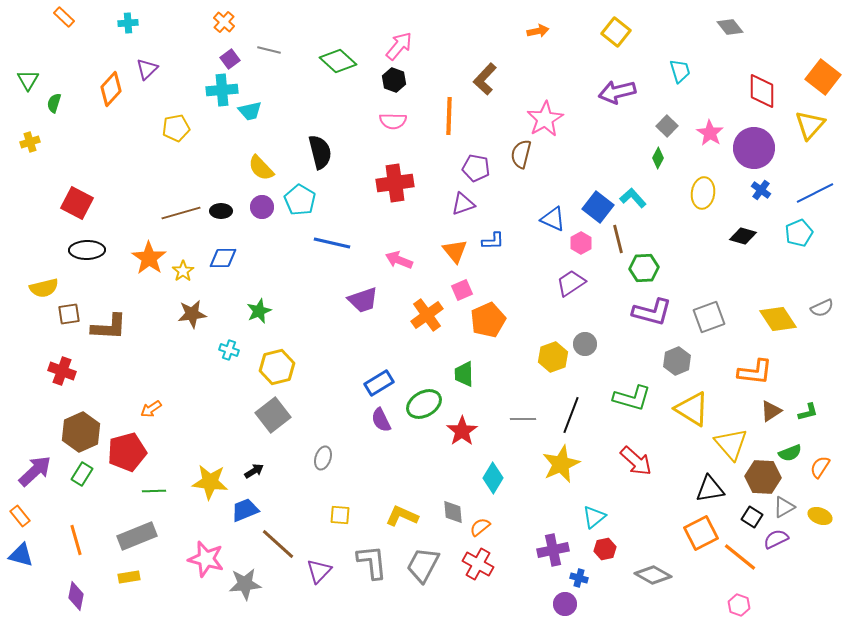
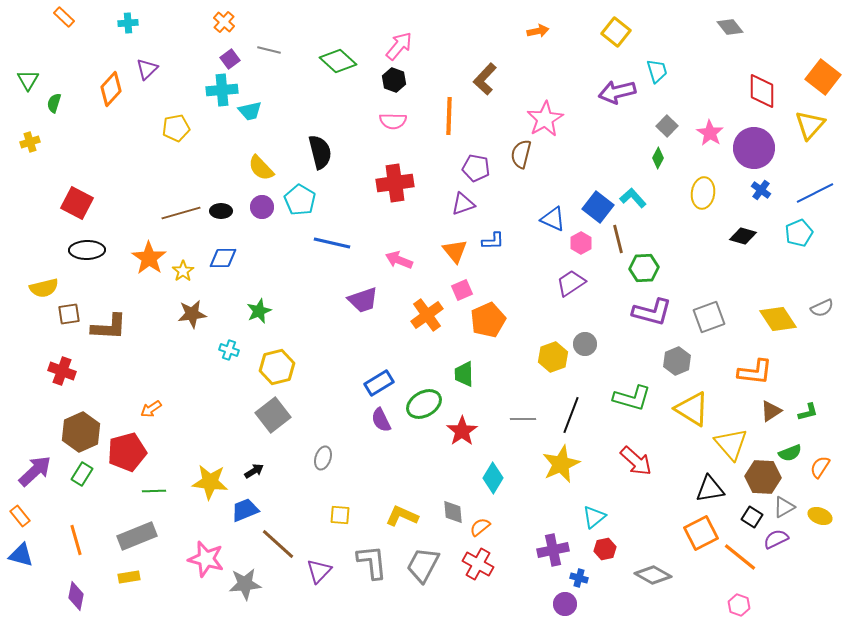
cyan trapezoid at (680, 71): moved 23 px left
